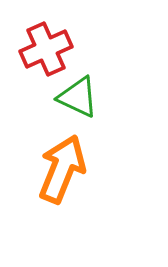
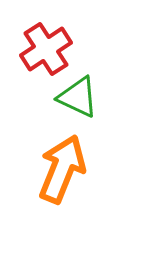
red cross: rotated 9 degrees counterclockwise
